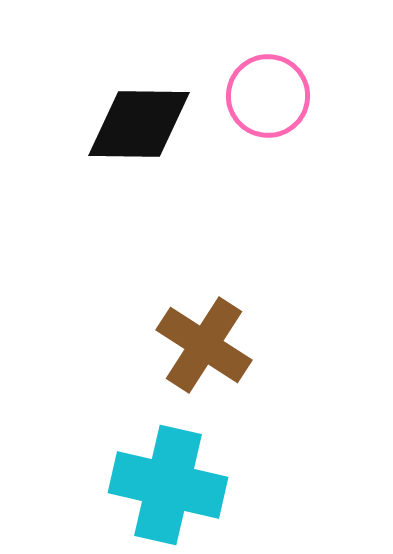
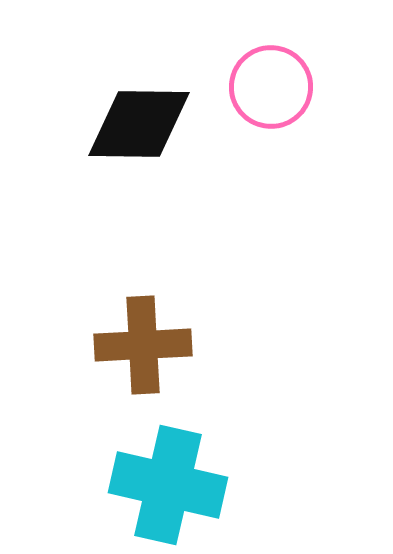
pink circle: moved 3 px right, 9 px up
brown cross: moved 61 px left; rotated 36 degrees counterclockwise
